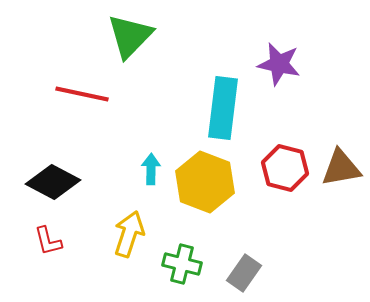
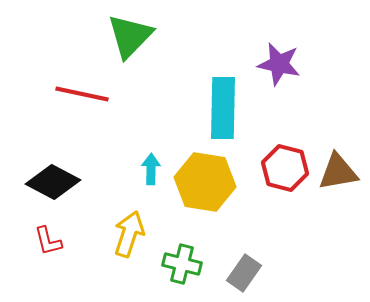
cyan rectangle: rotated 6 degrees counterclockwise
brown triangle: moved 3 px left, 4 px down
yellow hexagon: rotated 12 degrees counterclockwise
